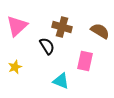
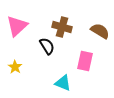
yellow star: rotated 16 degrees counterclockwise
cyan triangle: moved 2 px right, 2 px down
